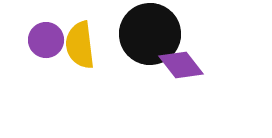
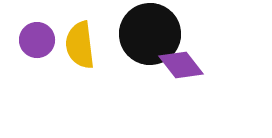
purple circle: moved 9 px left
